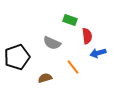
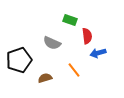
black pentagon: moved 2 px right, 3 px down
orange line: moved 1 px right, 3 px down
